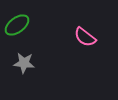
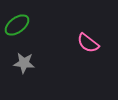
pink semicircle: moved 3 px right, 6 px down
